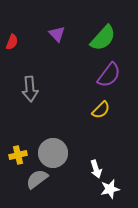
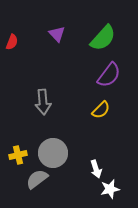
gray arrow: moved 13 px right, 13 px down
